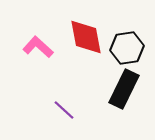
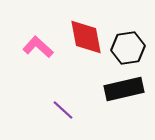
black hexagon: moved 1 px right
black rectangle: rotated 51 degrees clockwise
purple line: moved 1 px left
